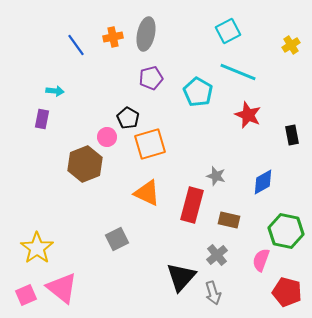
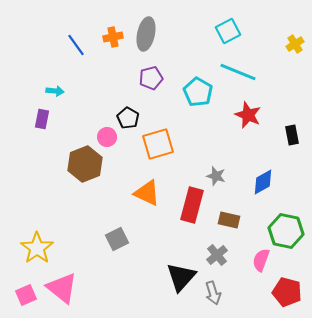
yellow cross: moved 4 px right, 1 px up
orange square: moved 8 px right
